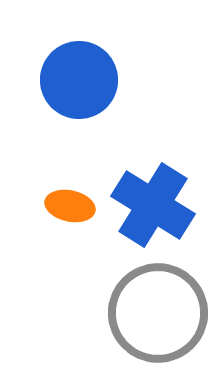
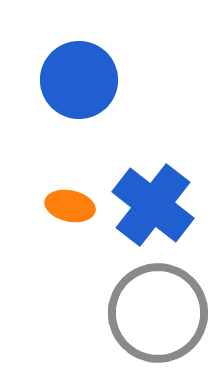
blue cross: rotated 6 degrees clockwise
